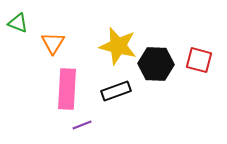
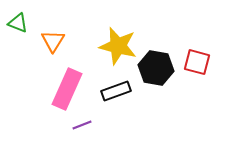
orange triangle: moved 2 px up
red square: moved 2 px left, 2 px down
black hexagon: moved 4 px down; rotated 8 degrees clockwise
pink rectangle: rotated 21 degrees clockwise
